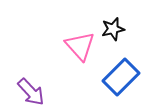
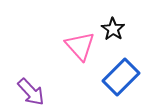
black star: rotated 25 degrees counterclockwise
